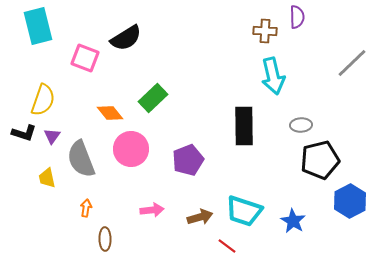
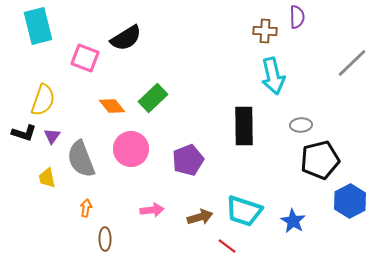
orange diamond: moved 2 px right, 7 px up
